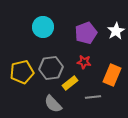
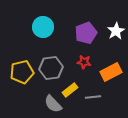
orange rectangle: moved 1 px left, 3 px up; rotated 40 degrees clockwise
yellow rectangle: moved 7 px down
